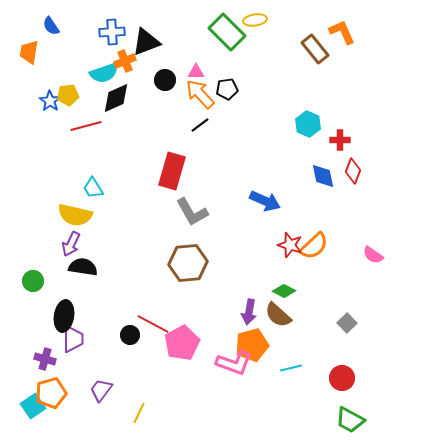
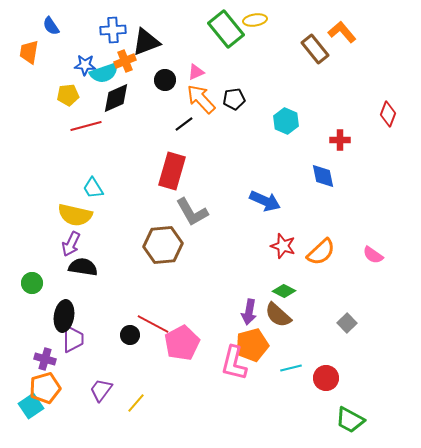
blue cross at (112, 32): moved 1 px right, 2 px up
green rectangle at (227, 32): moved 1 px left, 3 px up; rotated 6 degrees clockwise
orange L-shape at (342, 32): rotated 16 degrees counterclockwise
pink triangle at (196, 72): rotated 24 degrees counterclockwise
black pentagon at (227, 89): moved 7 px right, 10 px down
orange arrow at (200, 94): moved 1 px right, 5 px down
blue star at (50, 101): moved 35 px right, 36 px up; rotated 30 degrees counterclockwise
cyan hexagon at (308, 124): moved 22 px left, 3 px up
black line at (200, 125): moved 16 px left, 1 px up
red diamond at (353, 171): moved 35 px right, 57 px up
red star at (290, 245): moved 7 px left, 1 px down
orange semicircle at (314, 246): moved 7 px right, 6 px down
brown hexagon at (188, 263): moved 25 px left, 18 px up
green circle at (33, 281): moved 1 px left, 2 px down
pink L-shape at (234, 363): rotated 84 degrees clockwise
red circle at (342, 378): moved 16 px left
orange pentagon at (51, 393): moved 6 px left, 5 px up
cyan square at (33, 406): moved 2 px left
yellow line at (139, 413): moved 3 px left, 10 px up; rotated 15 degrees clockwise
